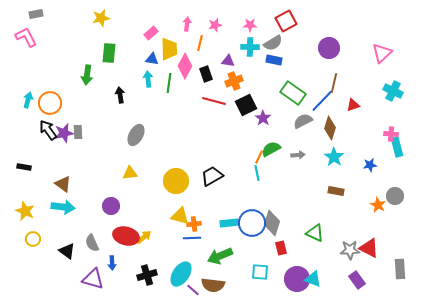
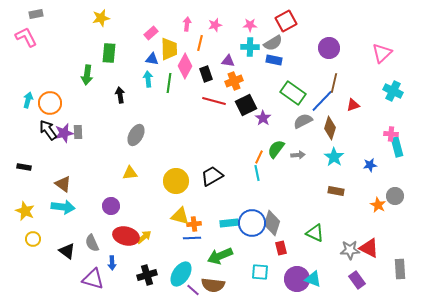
green semicircle at (271, 149): moved 5 px right; rotated 24 degrees counterclockwise
